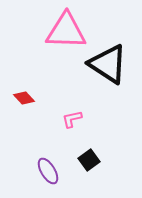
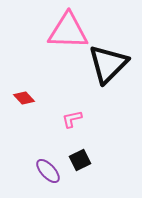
pink triangle: moved 2 px right
black triangle: rotated 42 degrees clockwise
black square: moved 9 px left; rotated 10 degrees clockwise
purple ellipse: rotated 12 degrees counterclockwise
